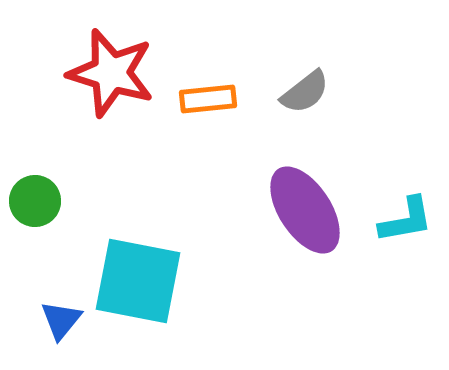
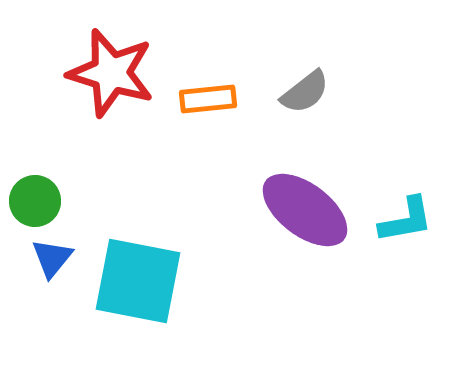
purple ellipse: rotated 20 degrees counterclockwise
blue triangle: moved 9 px left, 62 px up
